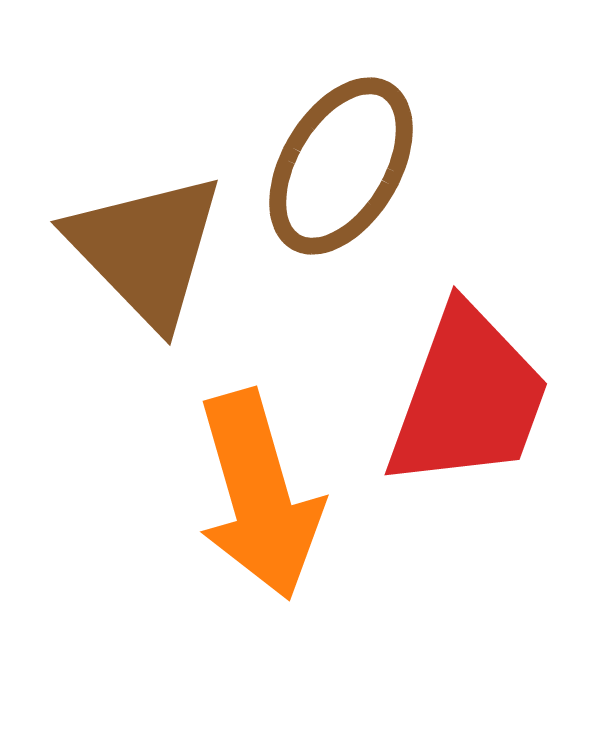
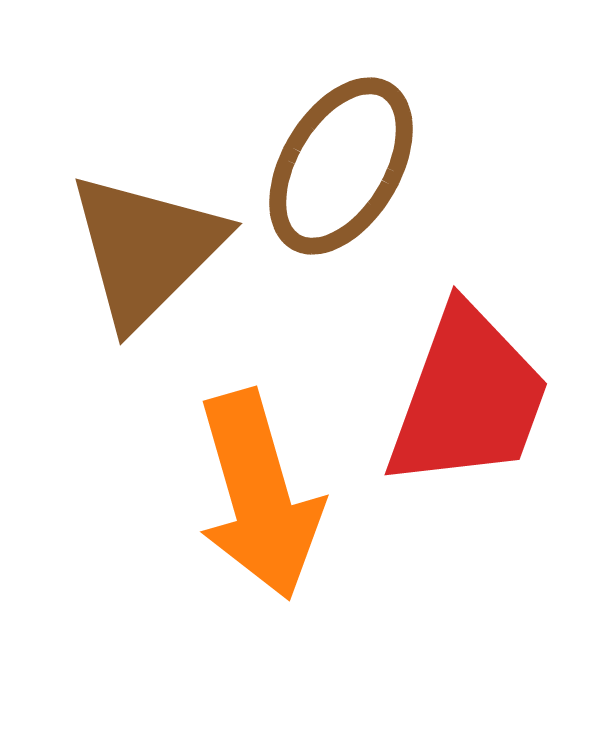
brown triangle: rotated 29 degrees clockwise
